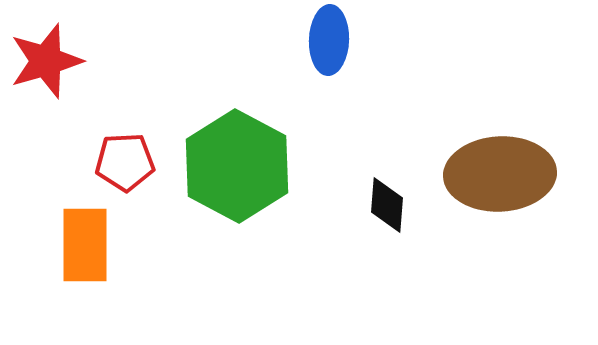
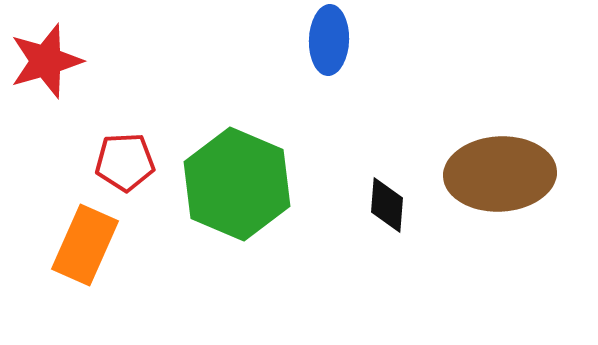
green hexagon: moved 18 px down; rotated 5 degrees counterclockwise
orange rectangle: rotated 24 degrees clockwise
